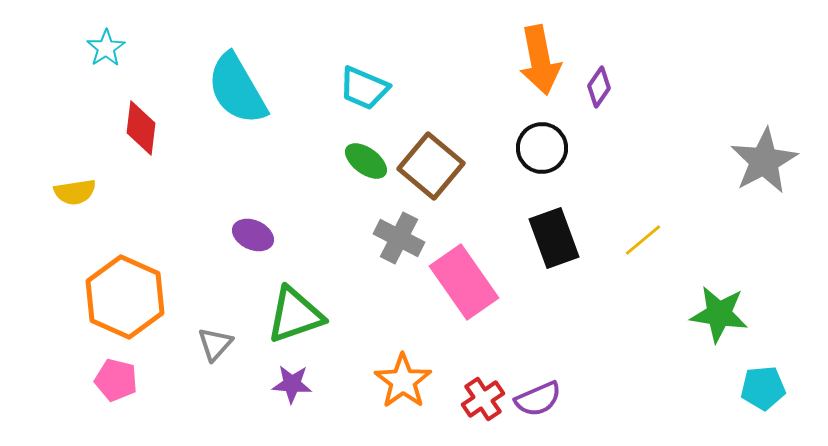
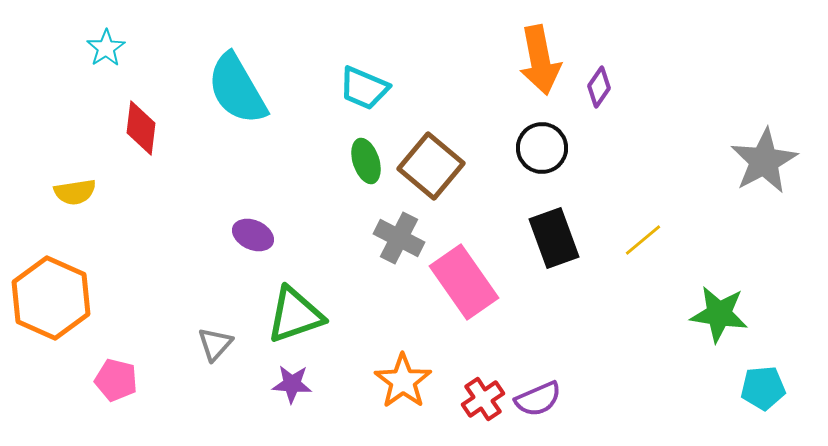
green ellipse: rotated 36 degrees clockwise
orange hexagon: moved 74 px left, 1 px down
